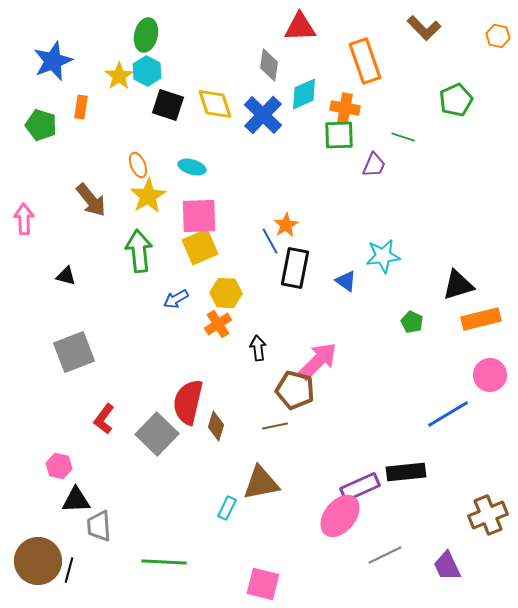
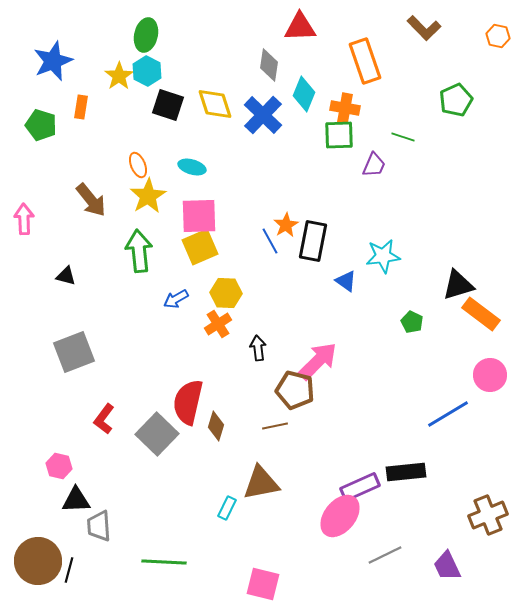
cyan diamond at (304, 94): rotated 44 degrees counterclockwise
black rectangle at (295, 268): moved 18 px right, 27 px up
orange rectangle at (481, 319): moved 5 px up; rotated 51 degrees clockwise
